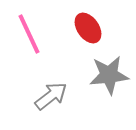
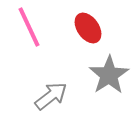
pink line: moved 7 px up
gray star: rotated 27 degrees counterclockwise
